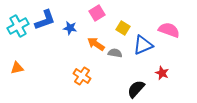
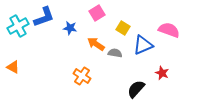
blue L-shape: moved 1 px left, 3 px up
orange triangle: moved 4 px left, 1 px up; rotated 40 degrees clockwise
